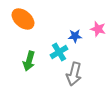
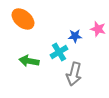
green arrow: rotated 84 degrees clockwise
